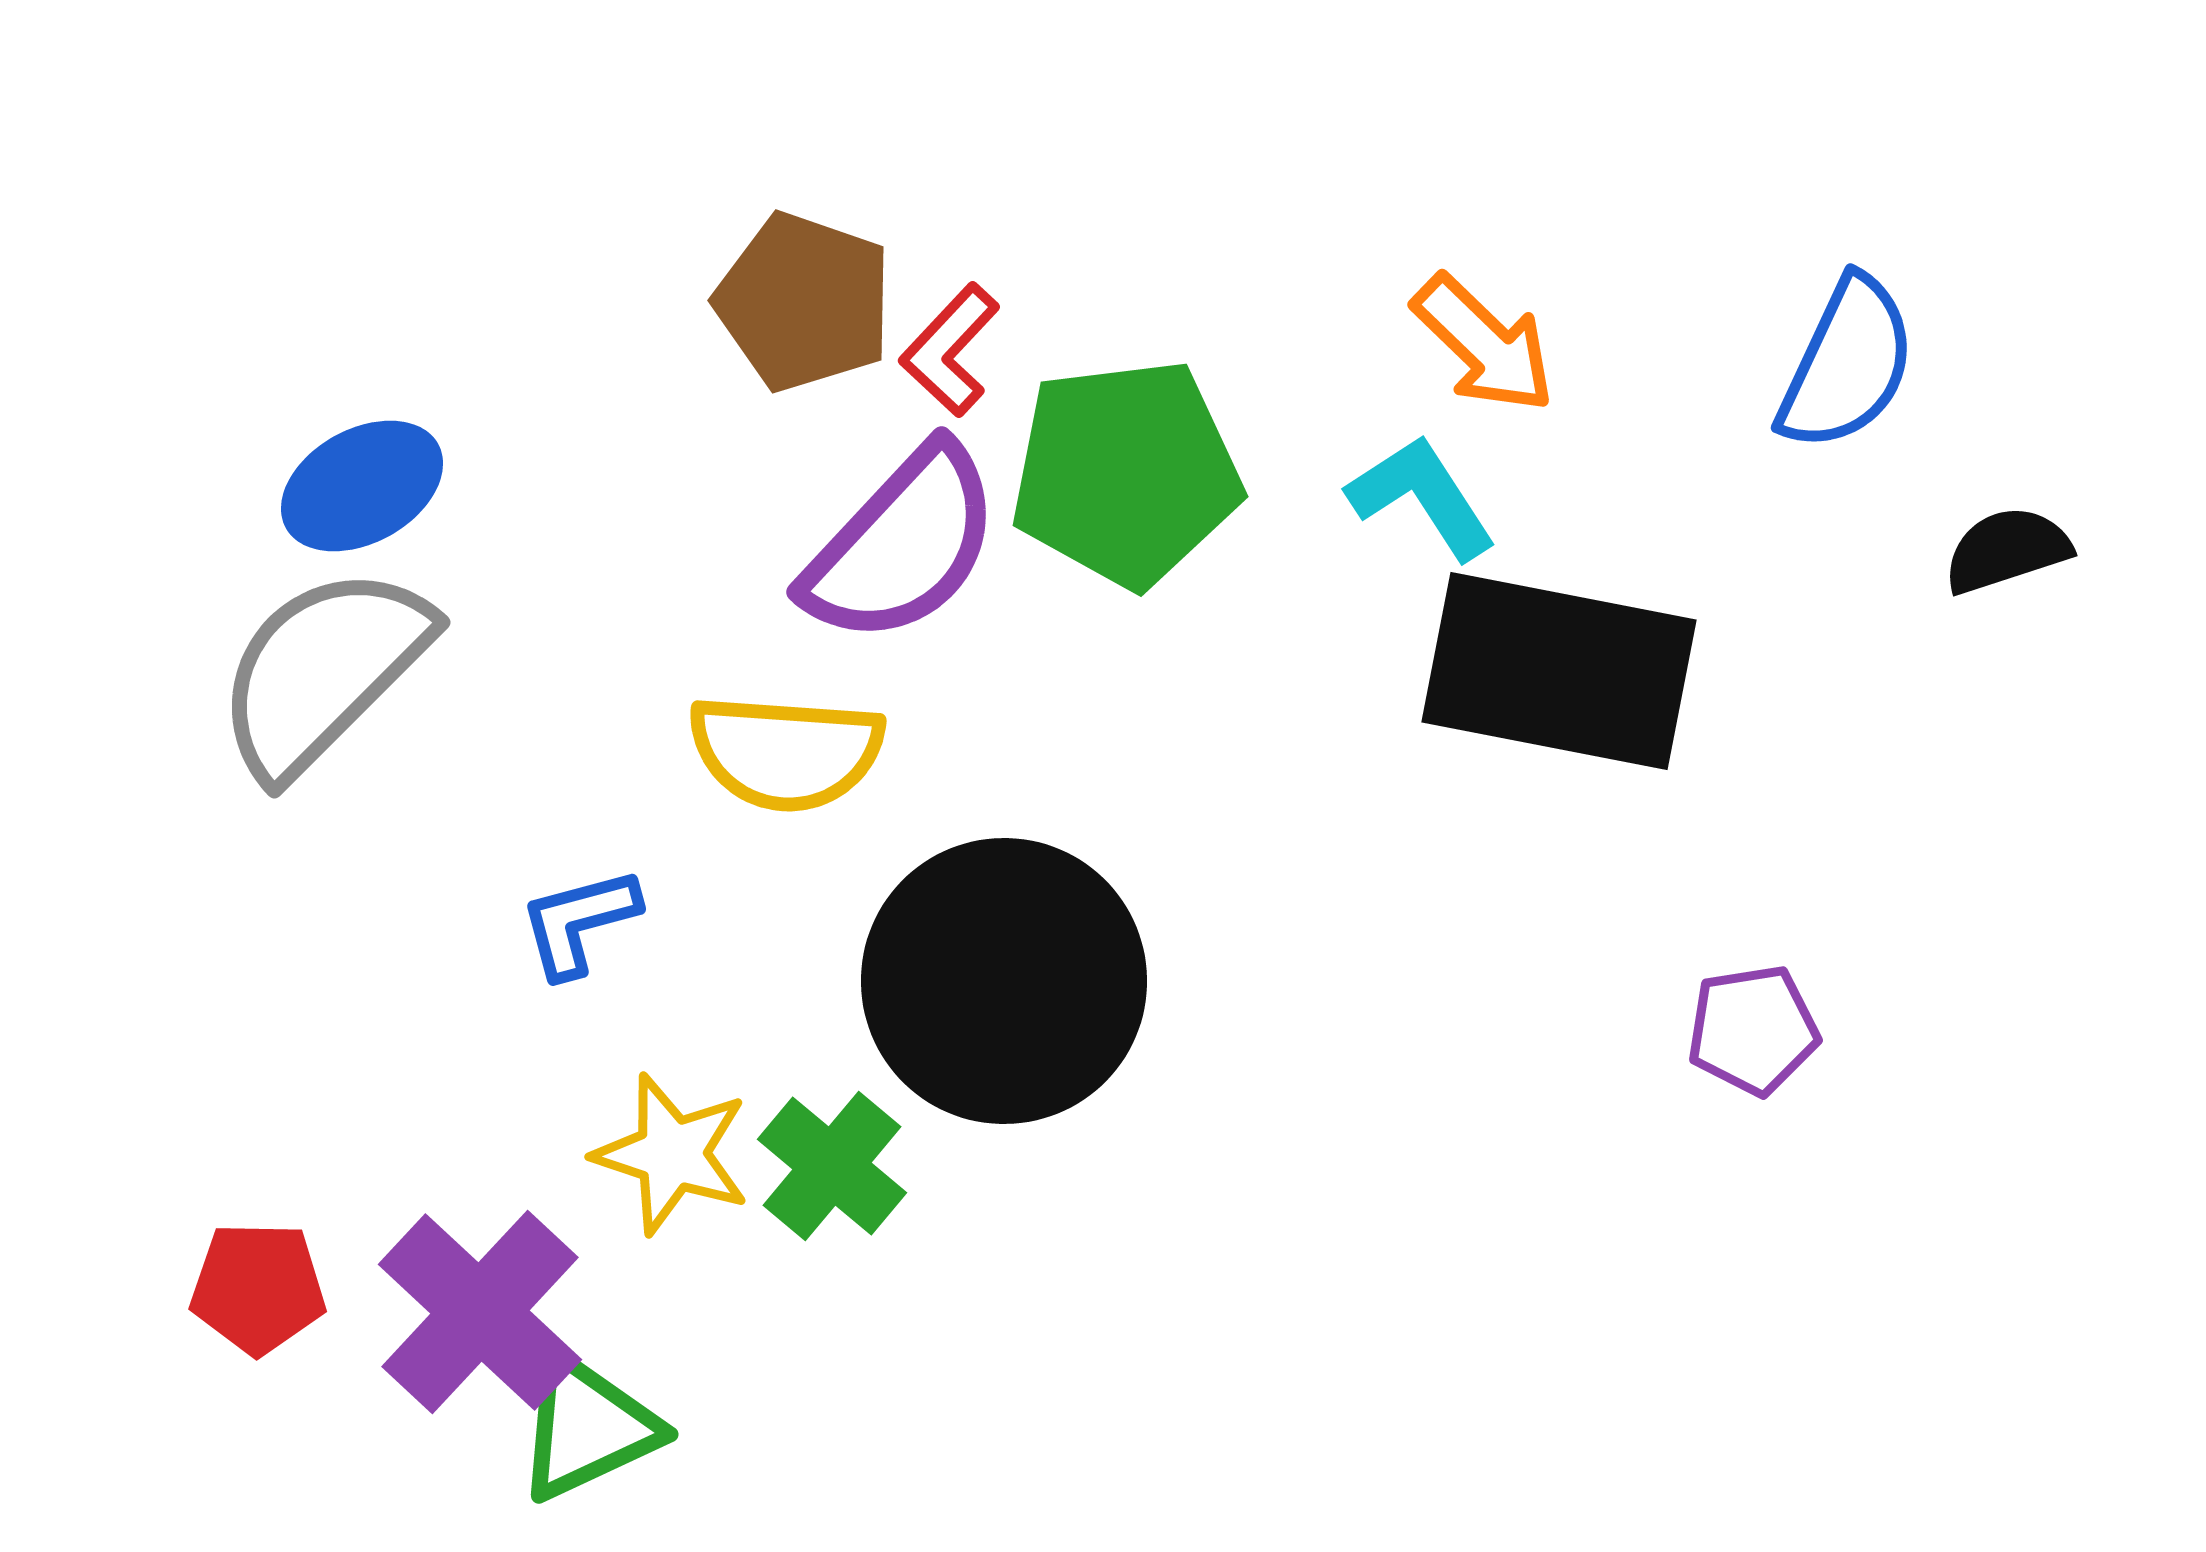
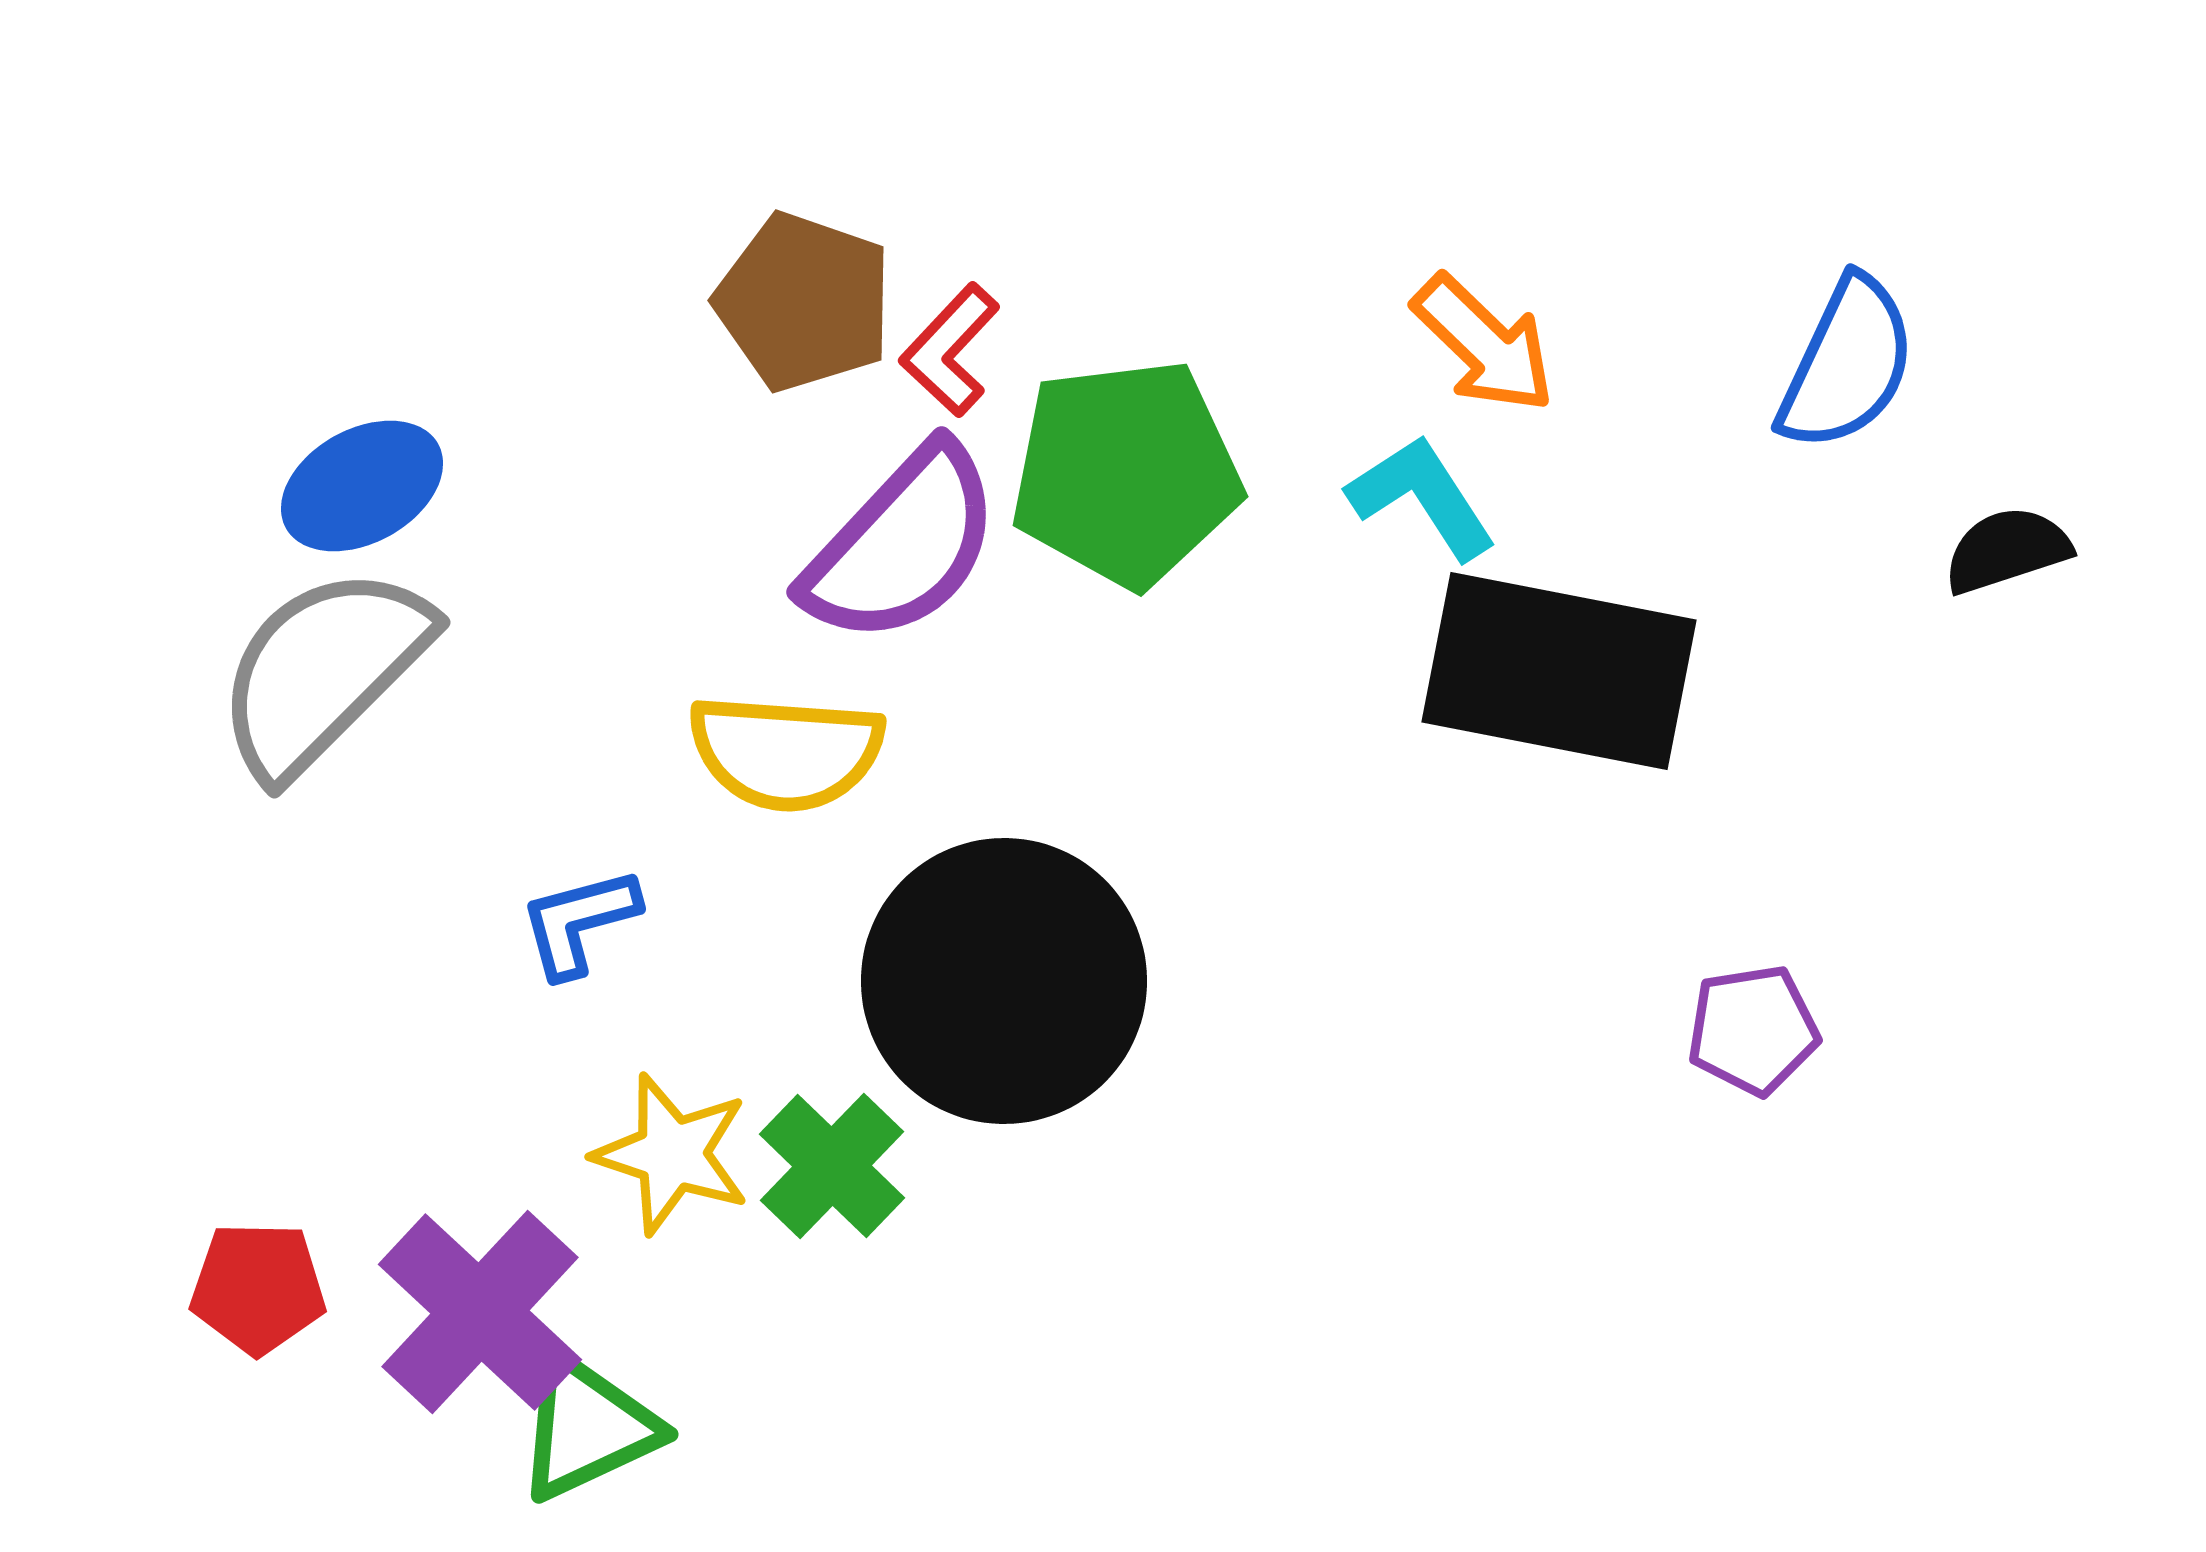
green cross: rotated 4 degrees clockwise
